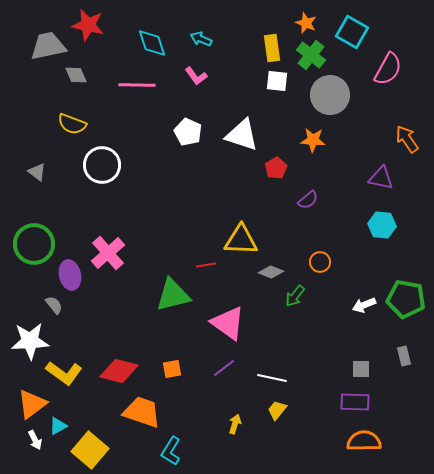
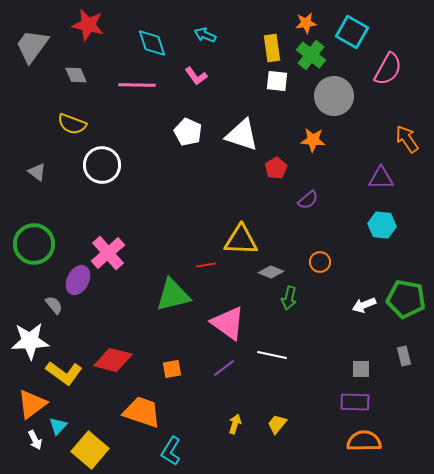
orange star at (306, 23): rotated 30 degrees counterclockwise
cyan arrow at (201, 39): moved 4 px right, 4 px up
gray trapezoid at (48, 46): moved 16 px left; rotated 42 degrees counterclockwise
gray circle at (330, 95): moved 4 px right, 1 px down
purple triangle at (381, 178): rotated 12 degrees counterclockwise
purple ellipse at (70, 275): moved 8 px right, 5 px down; rotated 40 degrees clockwise
green arrow at (295, 296): moved 6 px left, 2 px down; rotated 25 degrees counterclockwise
red diamond at (119, 371): moved 6 px left, 11 px up
white line at (272, 378): moved 23 px up
yellow trapezoid at (277, 410): moved 14 px down
cyan triangle at (58, 426): rotated 18 degrees counterclockwise
